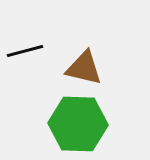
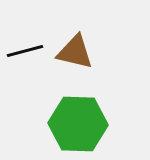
brown triangle: moved 9 px left, 16 px up
